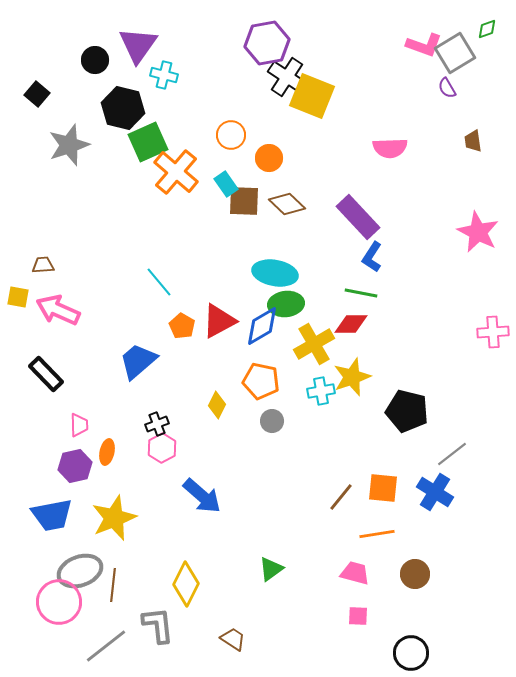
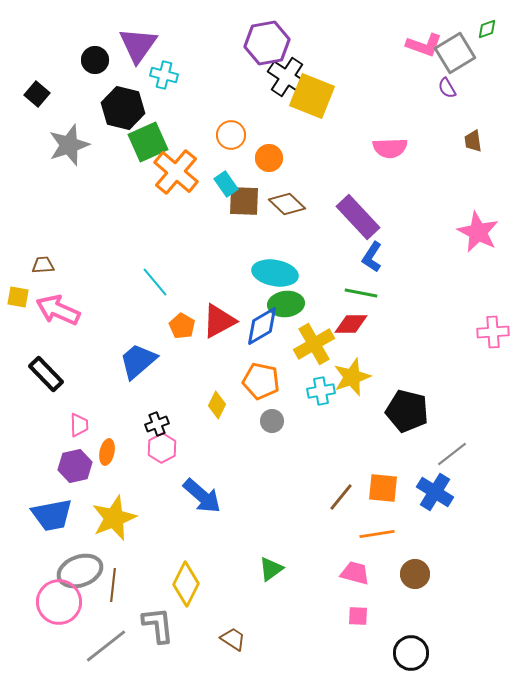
cyan line at (159, 282): moved 4 px left
